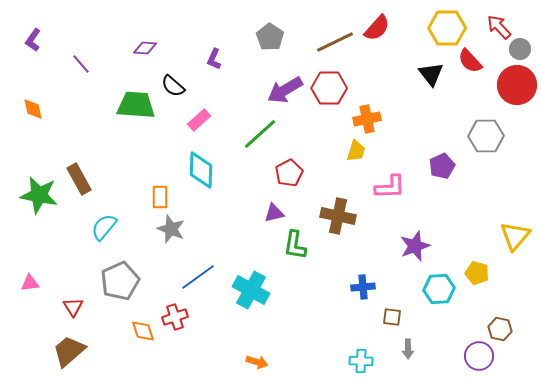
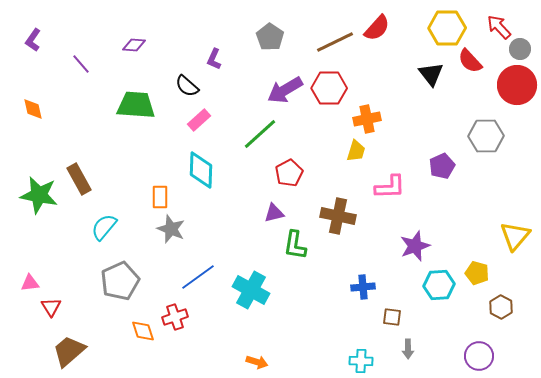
purple diamond at (145, 48): moved 11 px left, 3 px up
black semicircle at (173, 86): moved 14 px right
cyan hexagon at (439, 289): moved 4 px up
red triangle at (73, 307): moved 22 px left
brown hexagon at (500, 329): moved 1 px right, 22 px up; rotated 15 degrees clockwise
